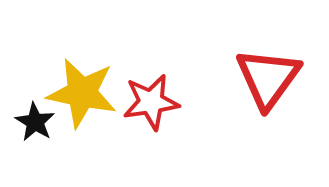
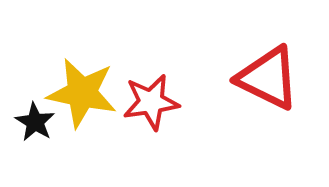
red triangle: rotated 40 degrees counterclockwise
